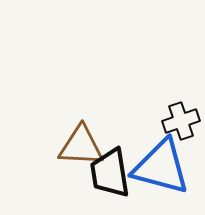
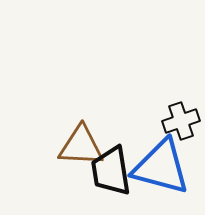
black trapezoid: moved 1 px right, 2 px up
